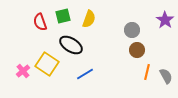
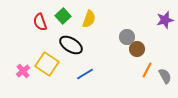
green square: rotated 28 degrees counterclockwise
purple star: rotated 24 degrees clockwise
gray circle: moved 5 px left, 7 px down
brown circle: moved 1 px up
orange line: moved 2 px up; rotated 14 degrees clockwise
gray semicircle: moved 1 px left
